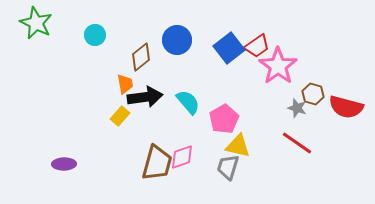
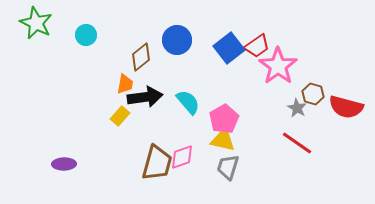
cyan circle: moved 9 px left
orange trapezoid: rotated 20 degrees clockwise
gray star: rotated 12 degrees clockwise
yellow triangle: moved 15 px left, 6 px up
